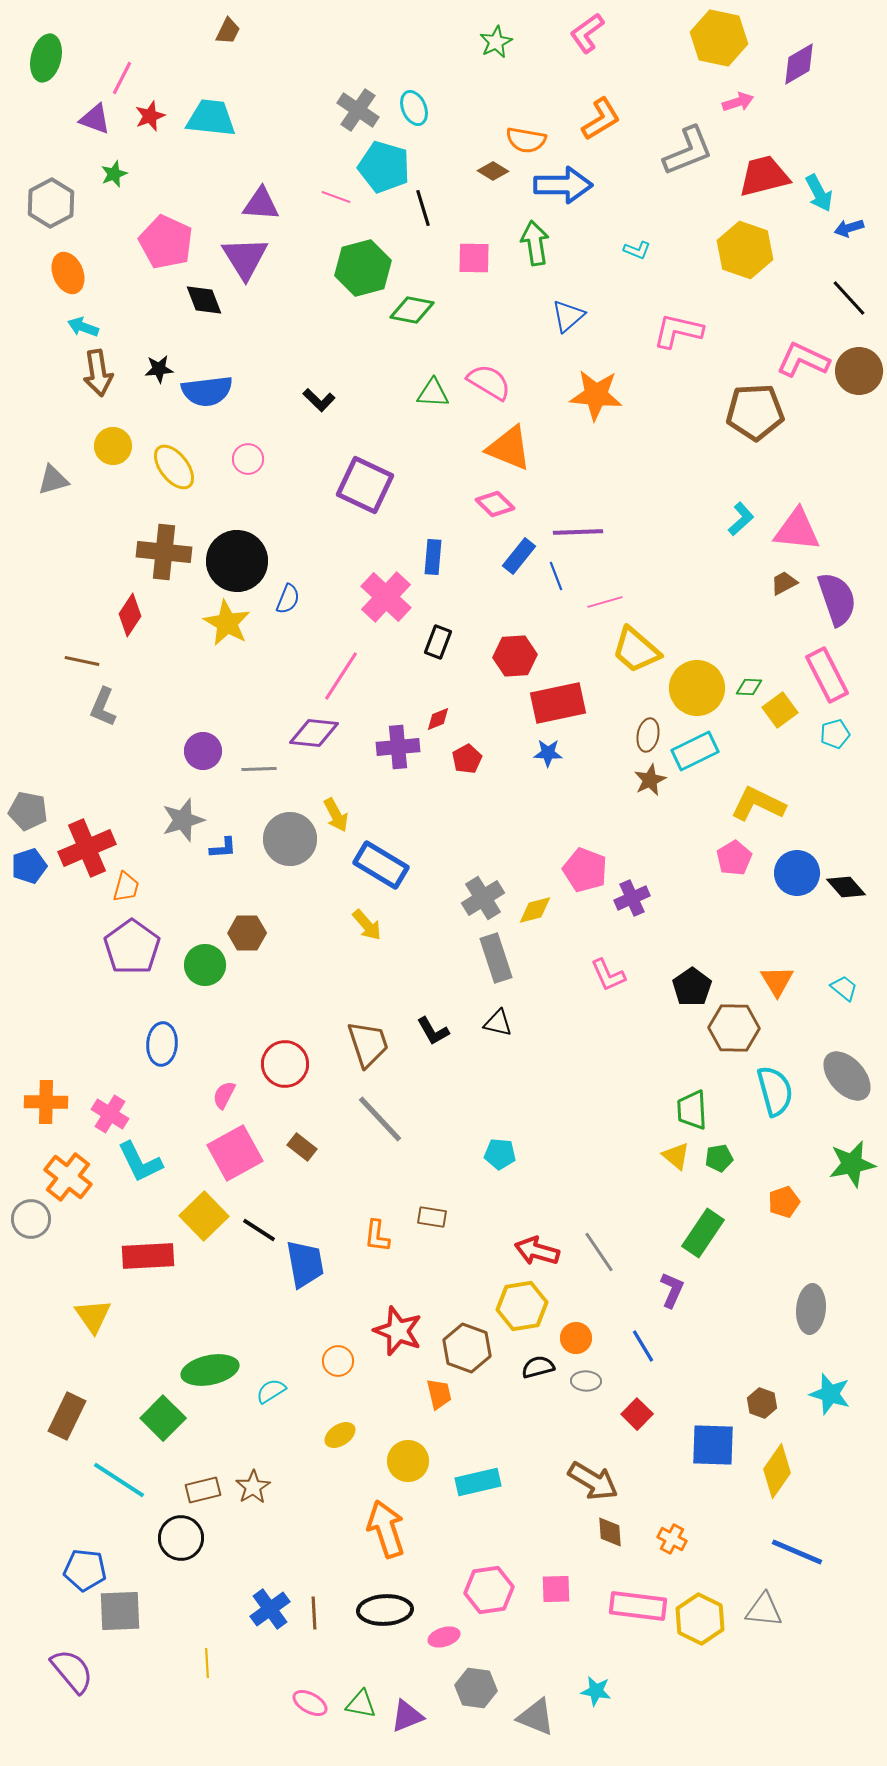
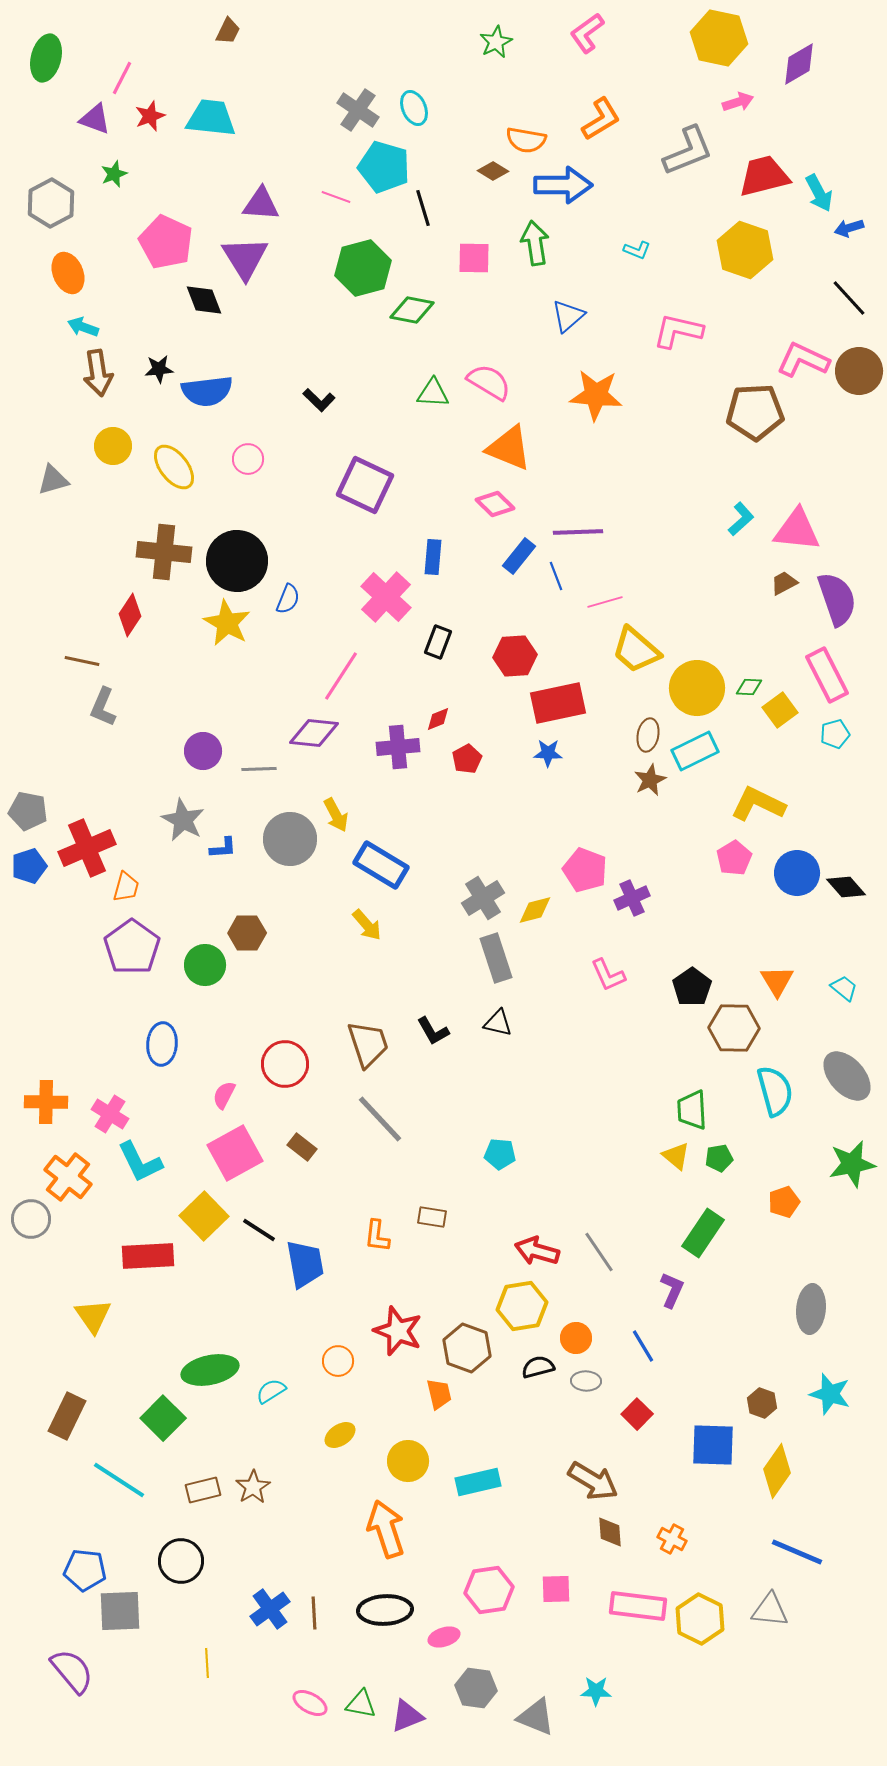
gray star at (183, 820): rotated 27 degrees counterclockwise
black circle at (181, 1538): moved 23 px down
gray triangle at (764, 1610): moved 6 px right
cyan star at (596, 1691): rotated 8 degrees counterclockwise
